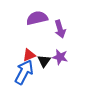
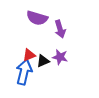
purple semicircle: rotated 150 degrees counterclockwise
black triangle: moved 1 px left; rotated 32 degrees clockwise
blue arrow: rotated 15 degrees counterclockwise
